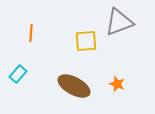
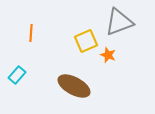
yellow square: rotated 20 degrees counterclockwise
cyan rectangle: moved 1 px left, 1 px down
orange star: moved 9 px left, 29 px up
